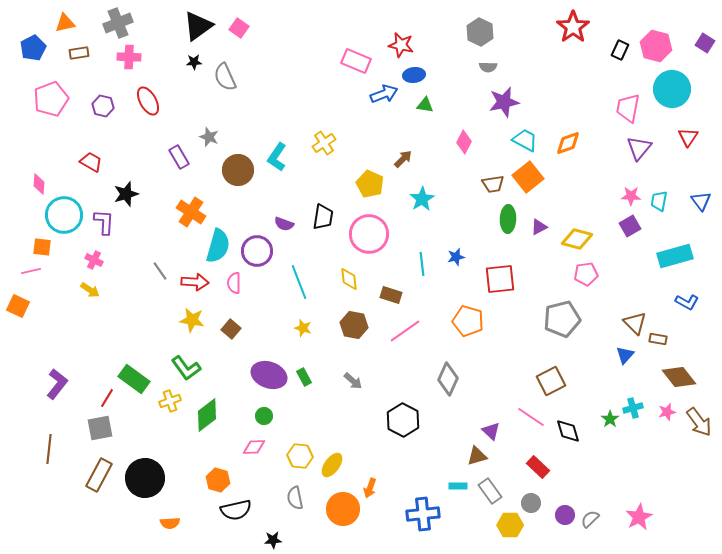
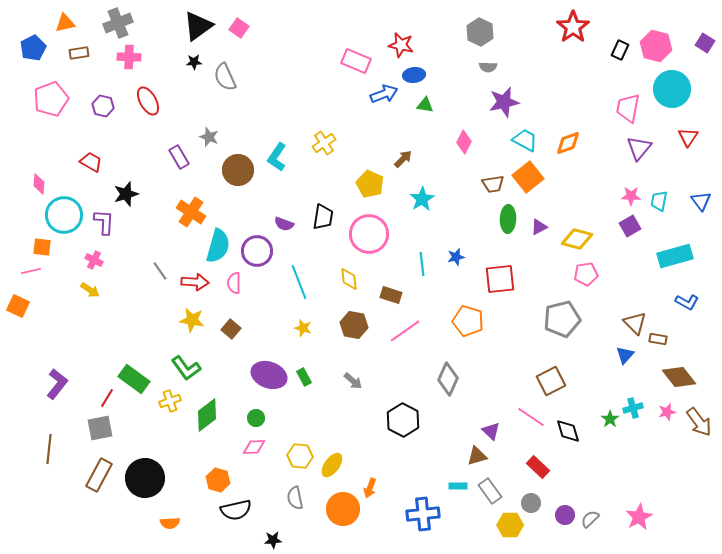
green circle at (264, 416): moved 8 px left, 2 px down
